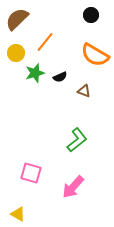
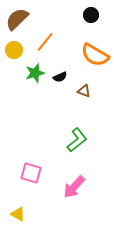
yellow circle: moved 2 px left, 3 px up
pink arrow: moved 1 px right
